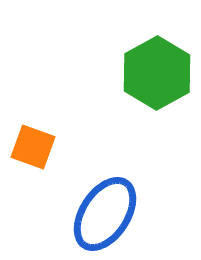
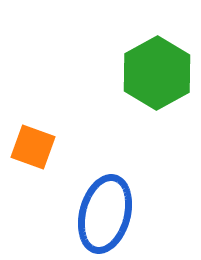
blue ellipse: rotated 18 degrees counterclockwise
